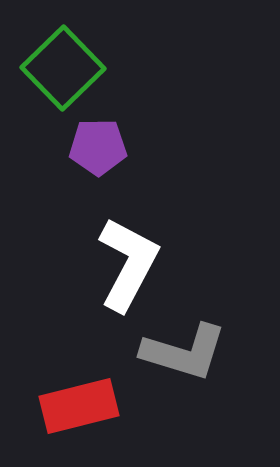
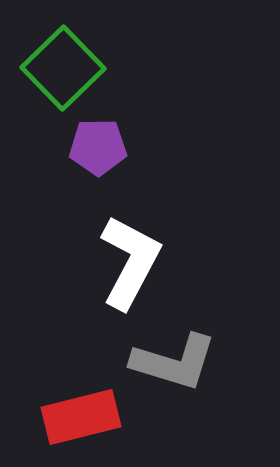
white L-shape: moved 2 px right, 2 px up
gray L-shape: moved 10 px left, 10 px down
red rectangle: moved 2 px right, 11 px down
